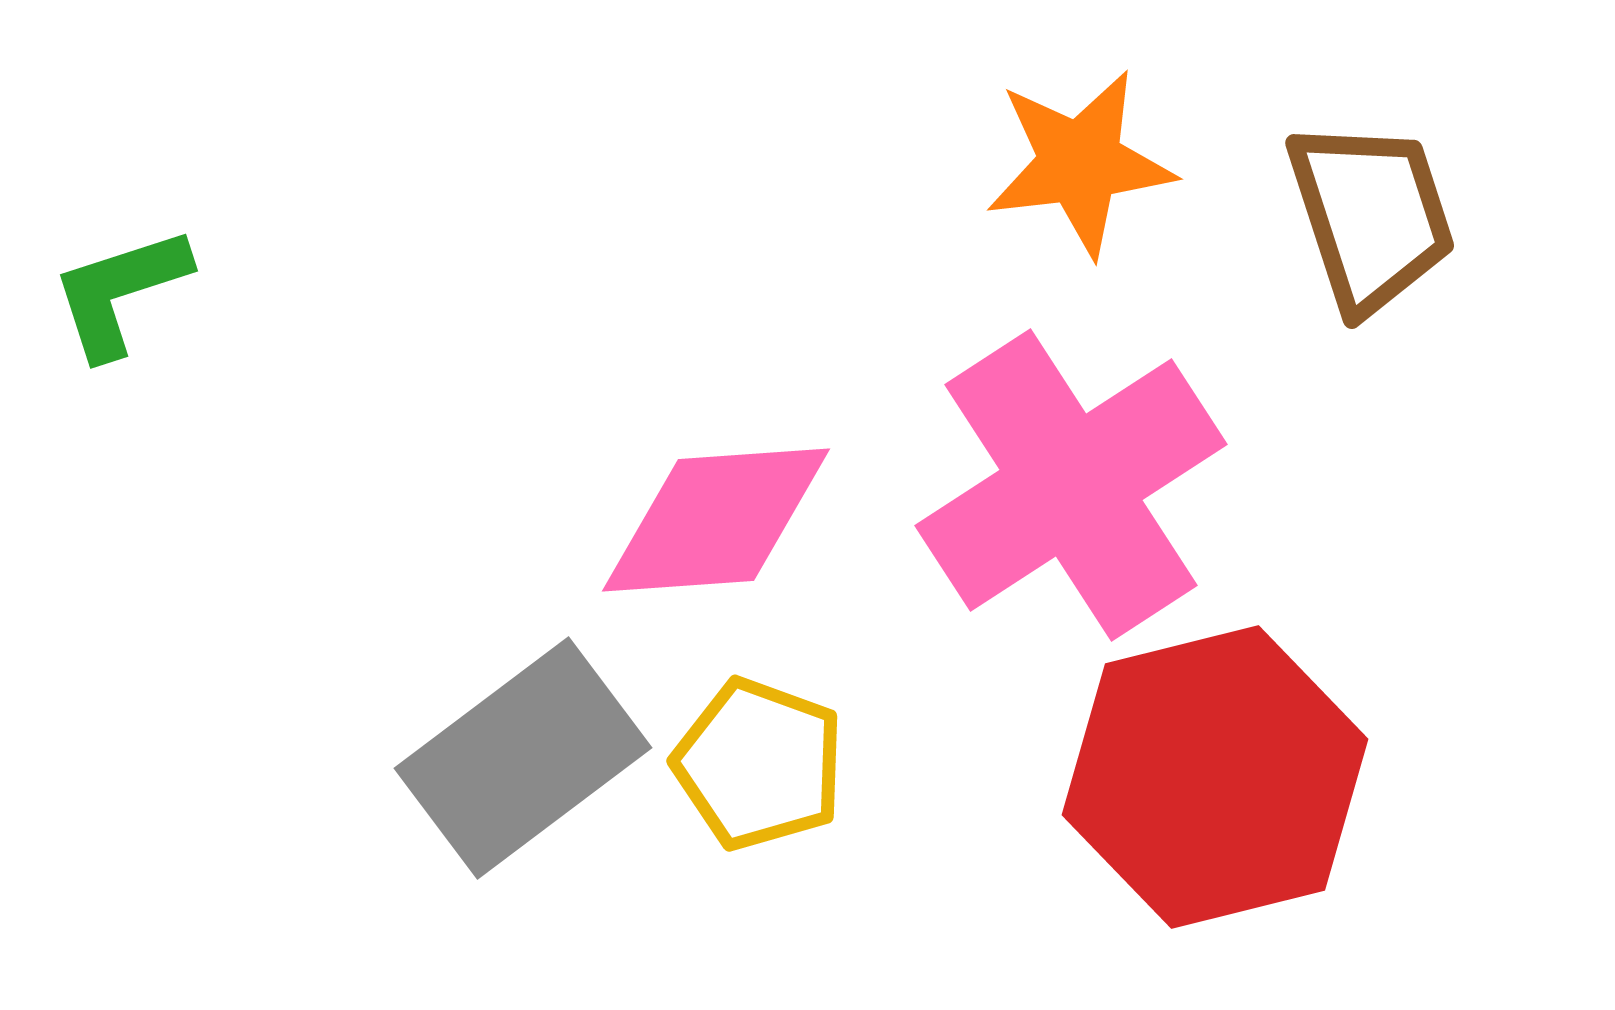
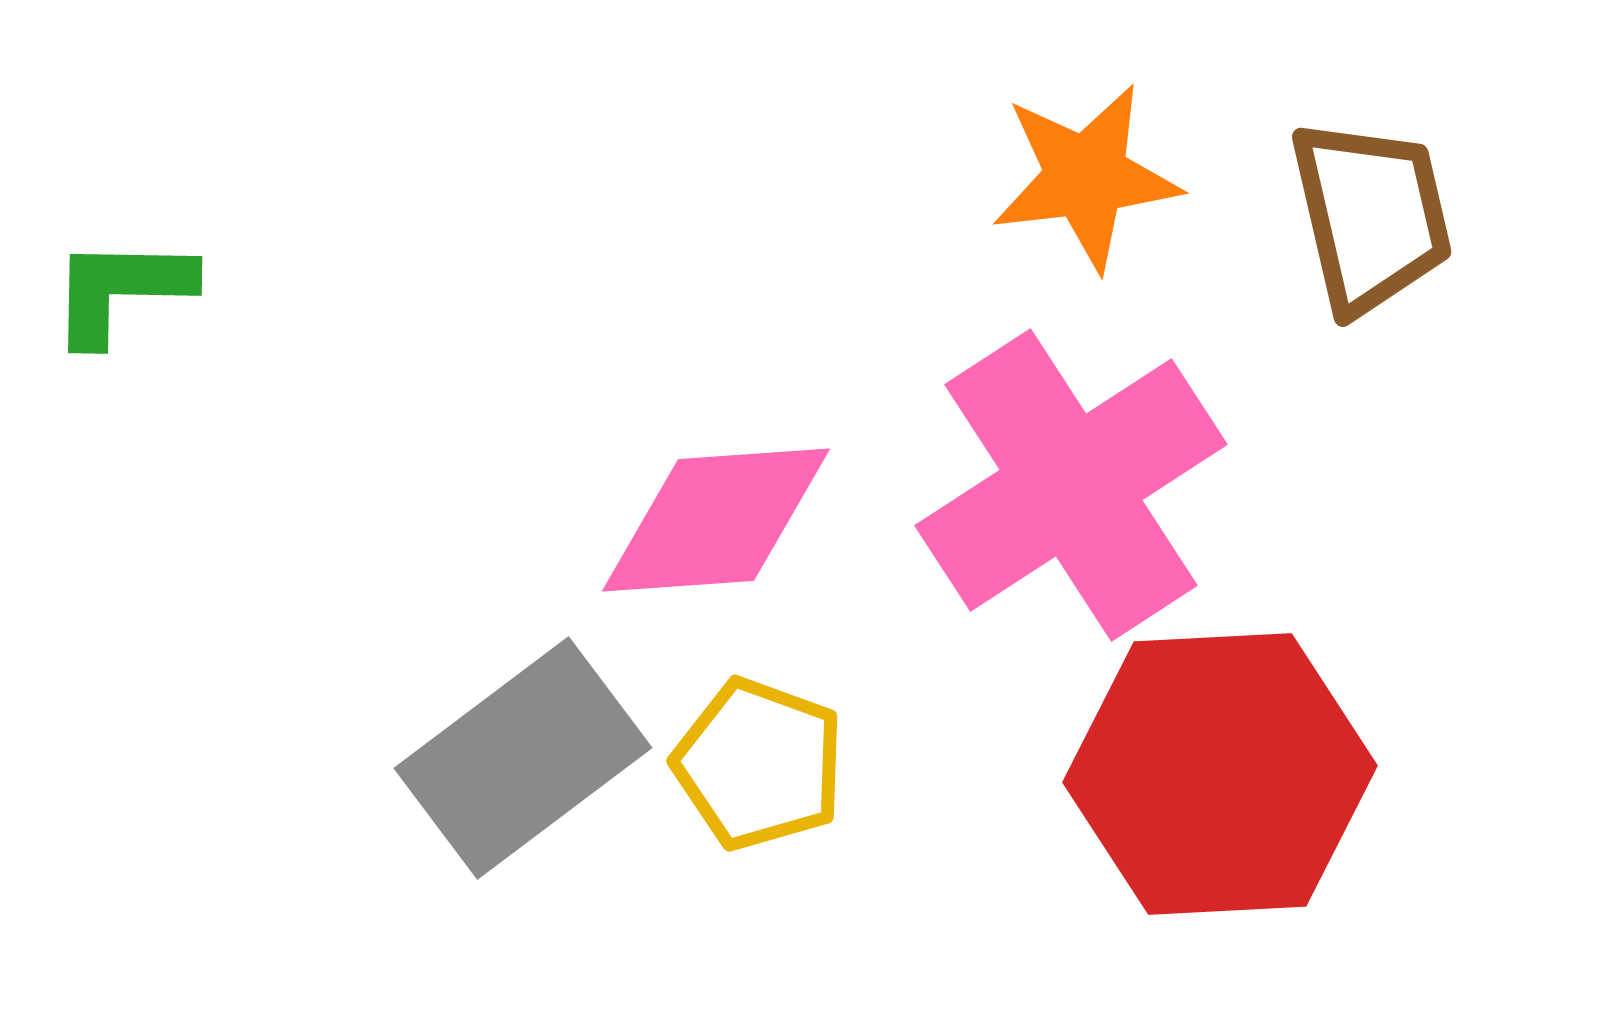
orange star: moved 6 px right, 14 px down
brown trapezoid: rotated 5 degrees clockwise
green L-shape: moved 1 px right, 2 px up; rotated 19 degrees clockwise
red hexagon: moved 5 px right, 3 px up; rotated 11 degrees clockwise
